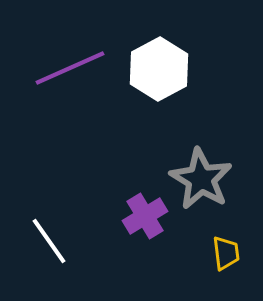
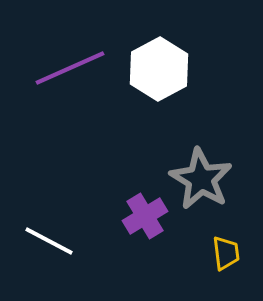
white line: rotated 27 degrees counterclockwise
